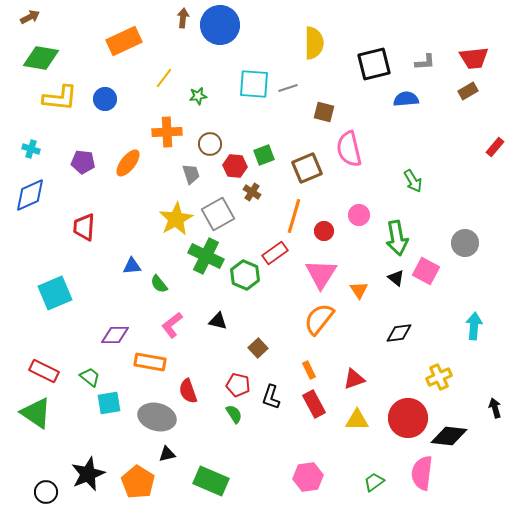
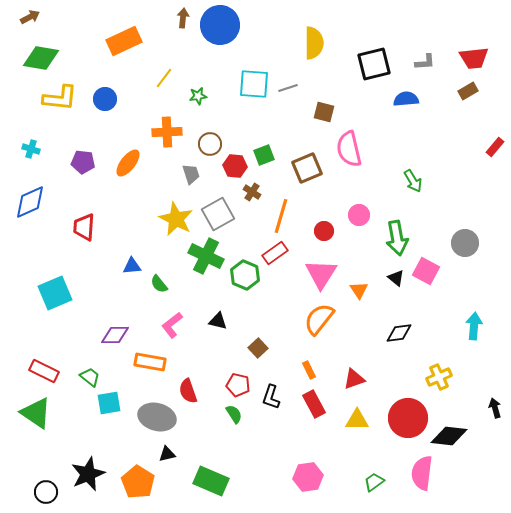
blue diamond at (30, 195): moved 7 px down
orange line at (294, 216): moved 13 px left
yellow star at (176, 219): rotated 16 degrees counterclockwise
